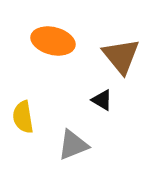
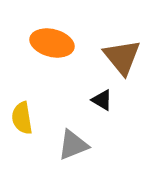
orange ellipse: moved 1 px left, 2 px down
brown triangle: moved 1 px right, 1 px down
yellow semicircle: moved 1 px left, 1 px down
